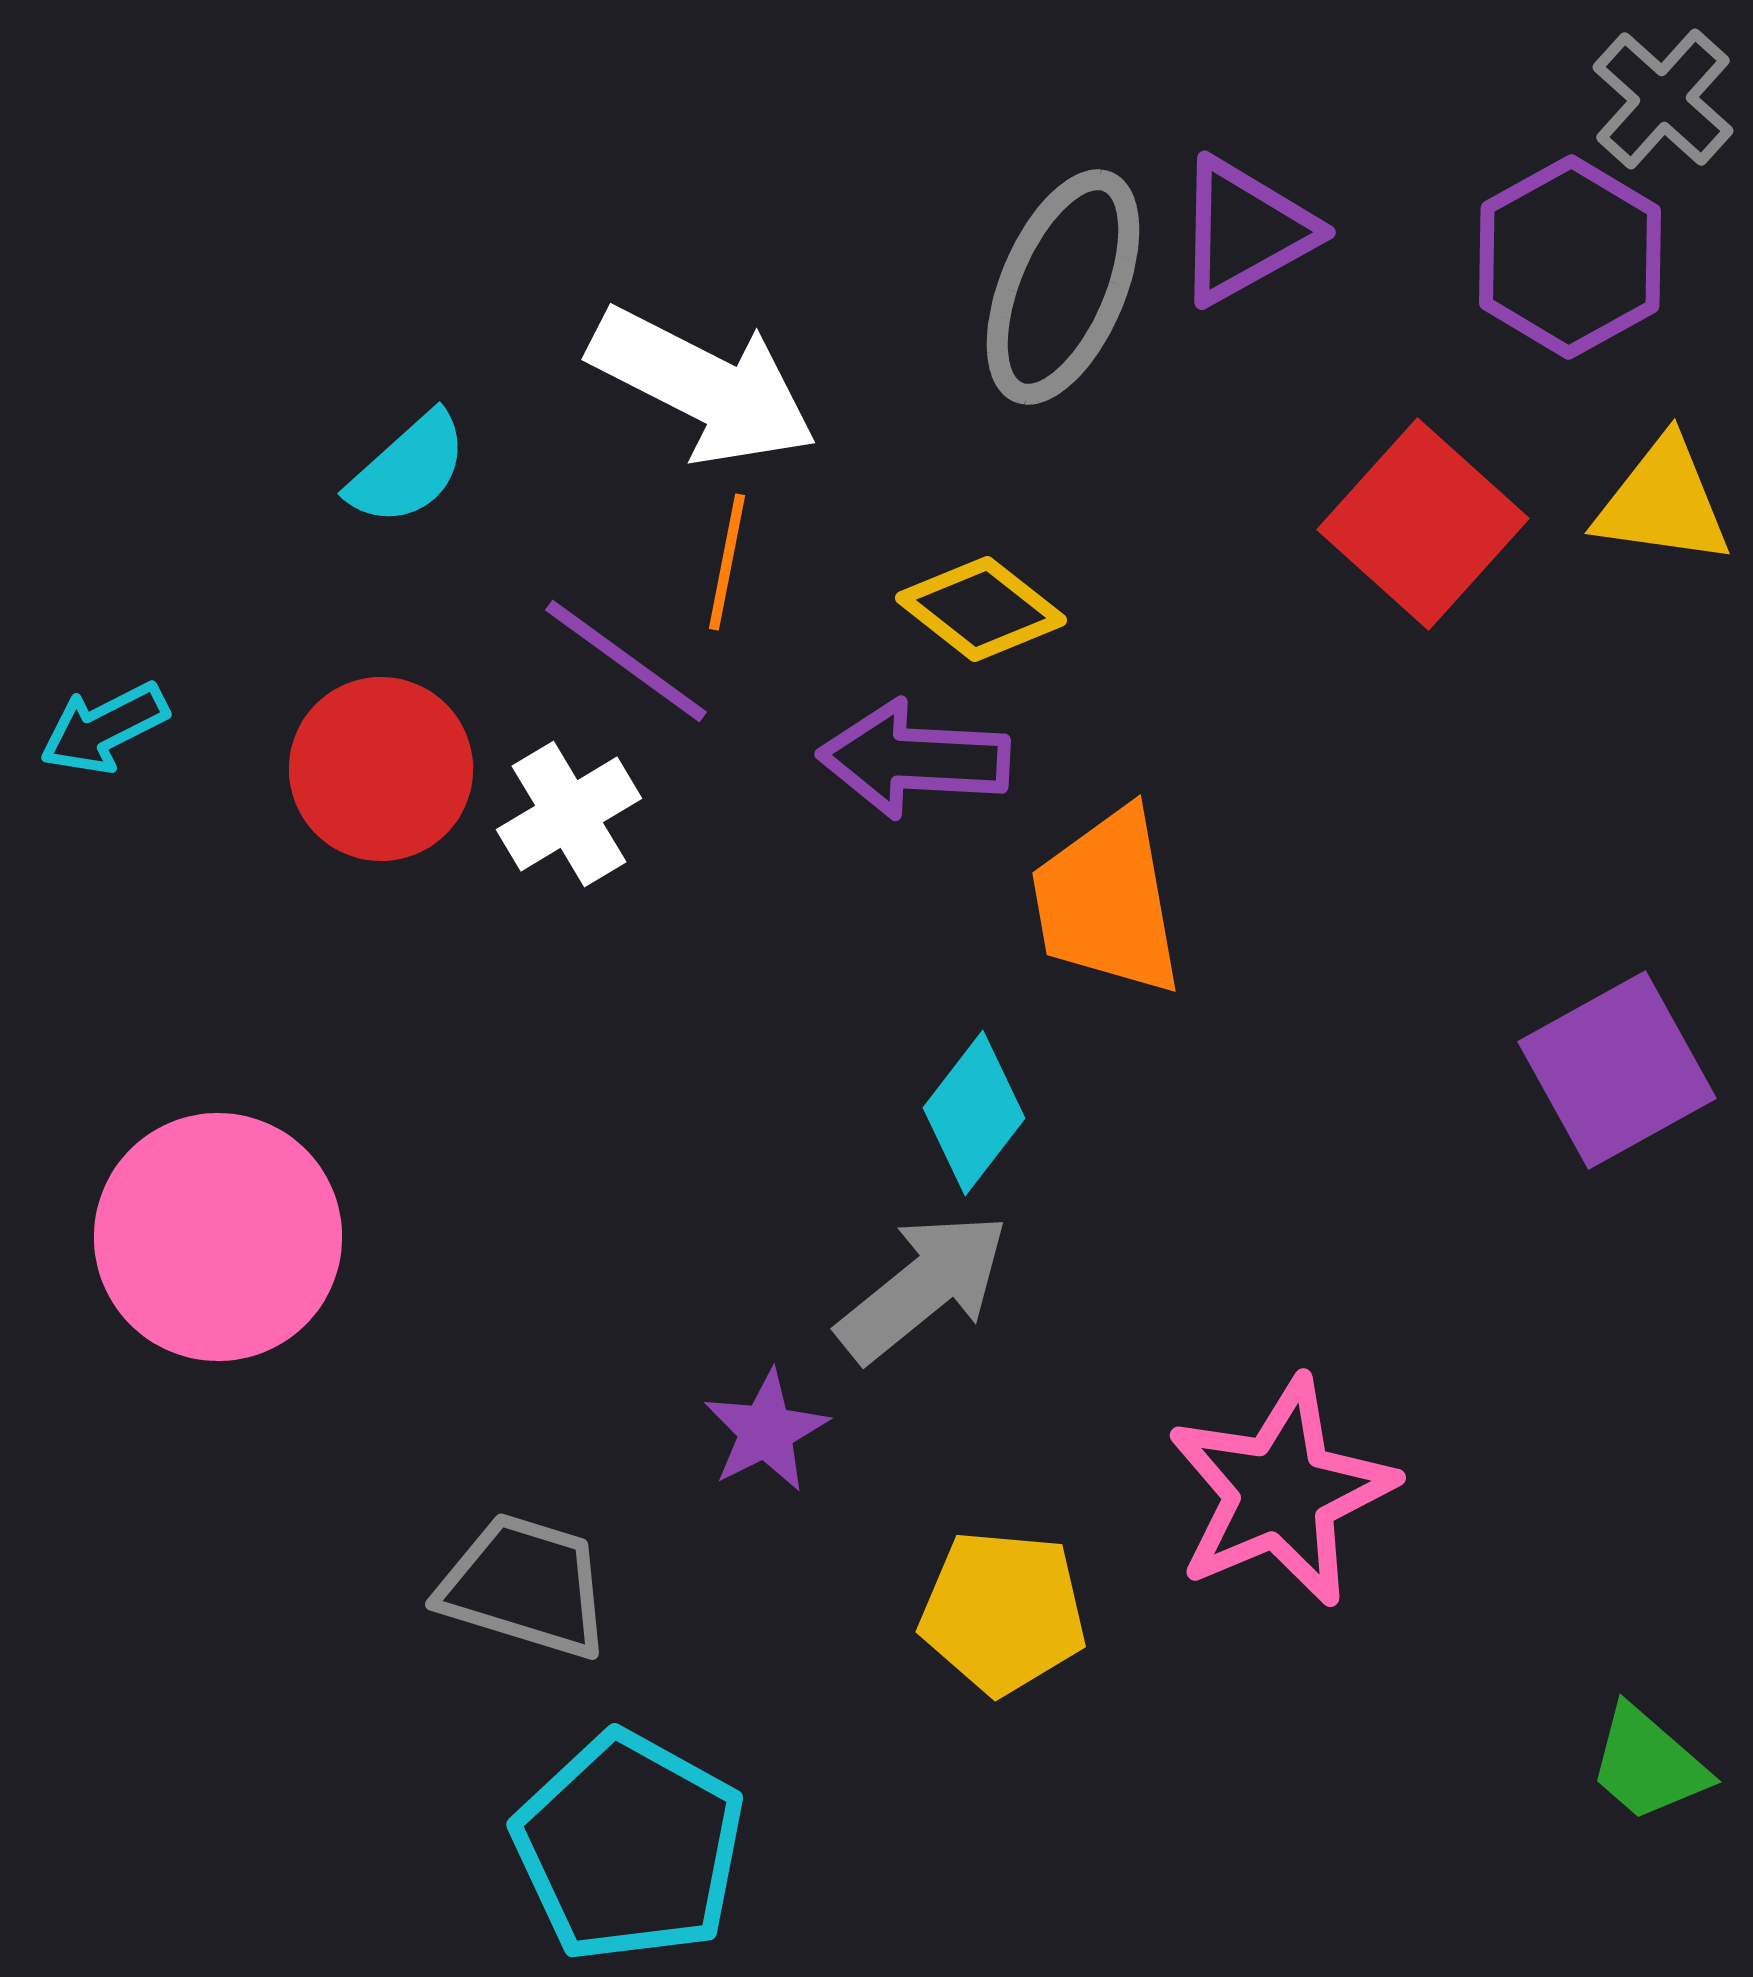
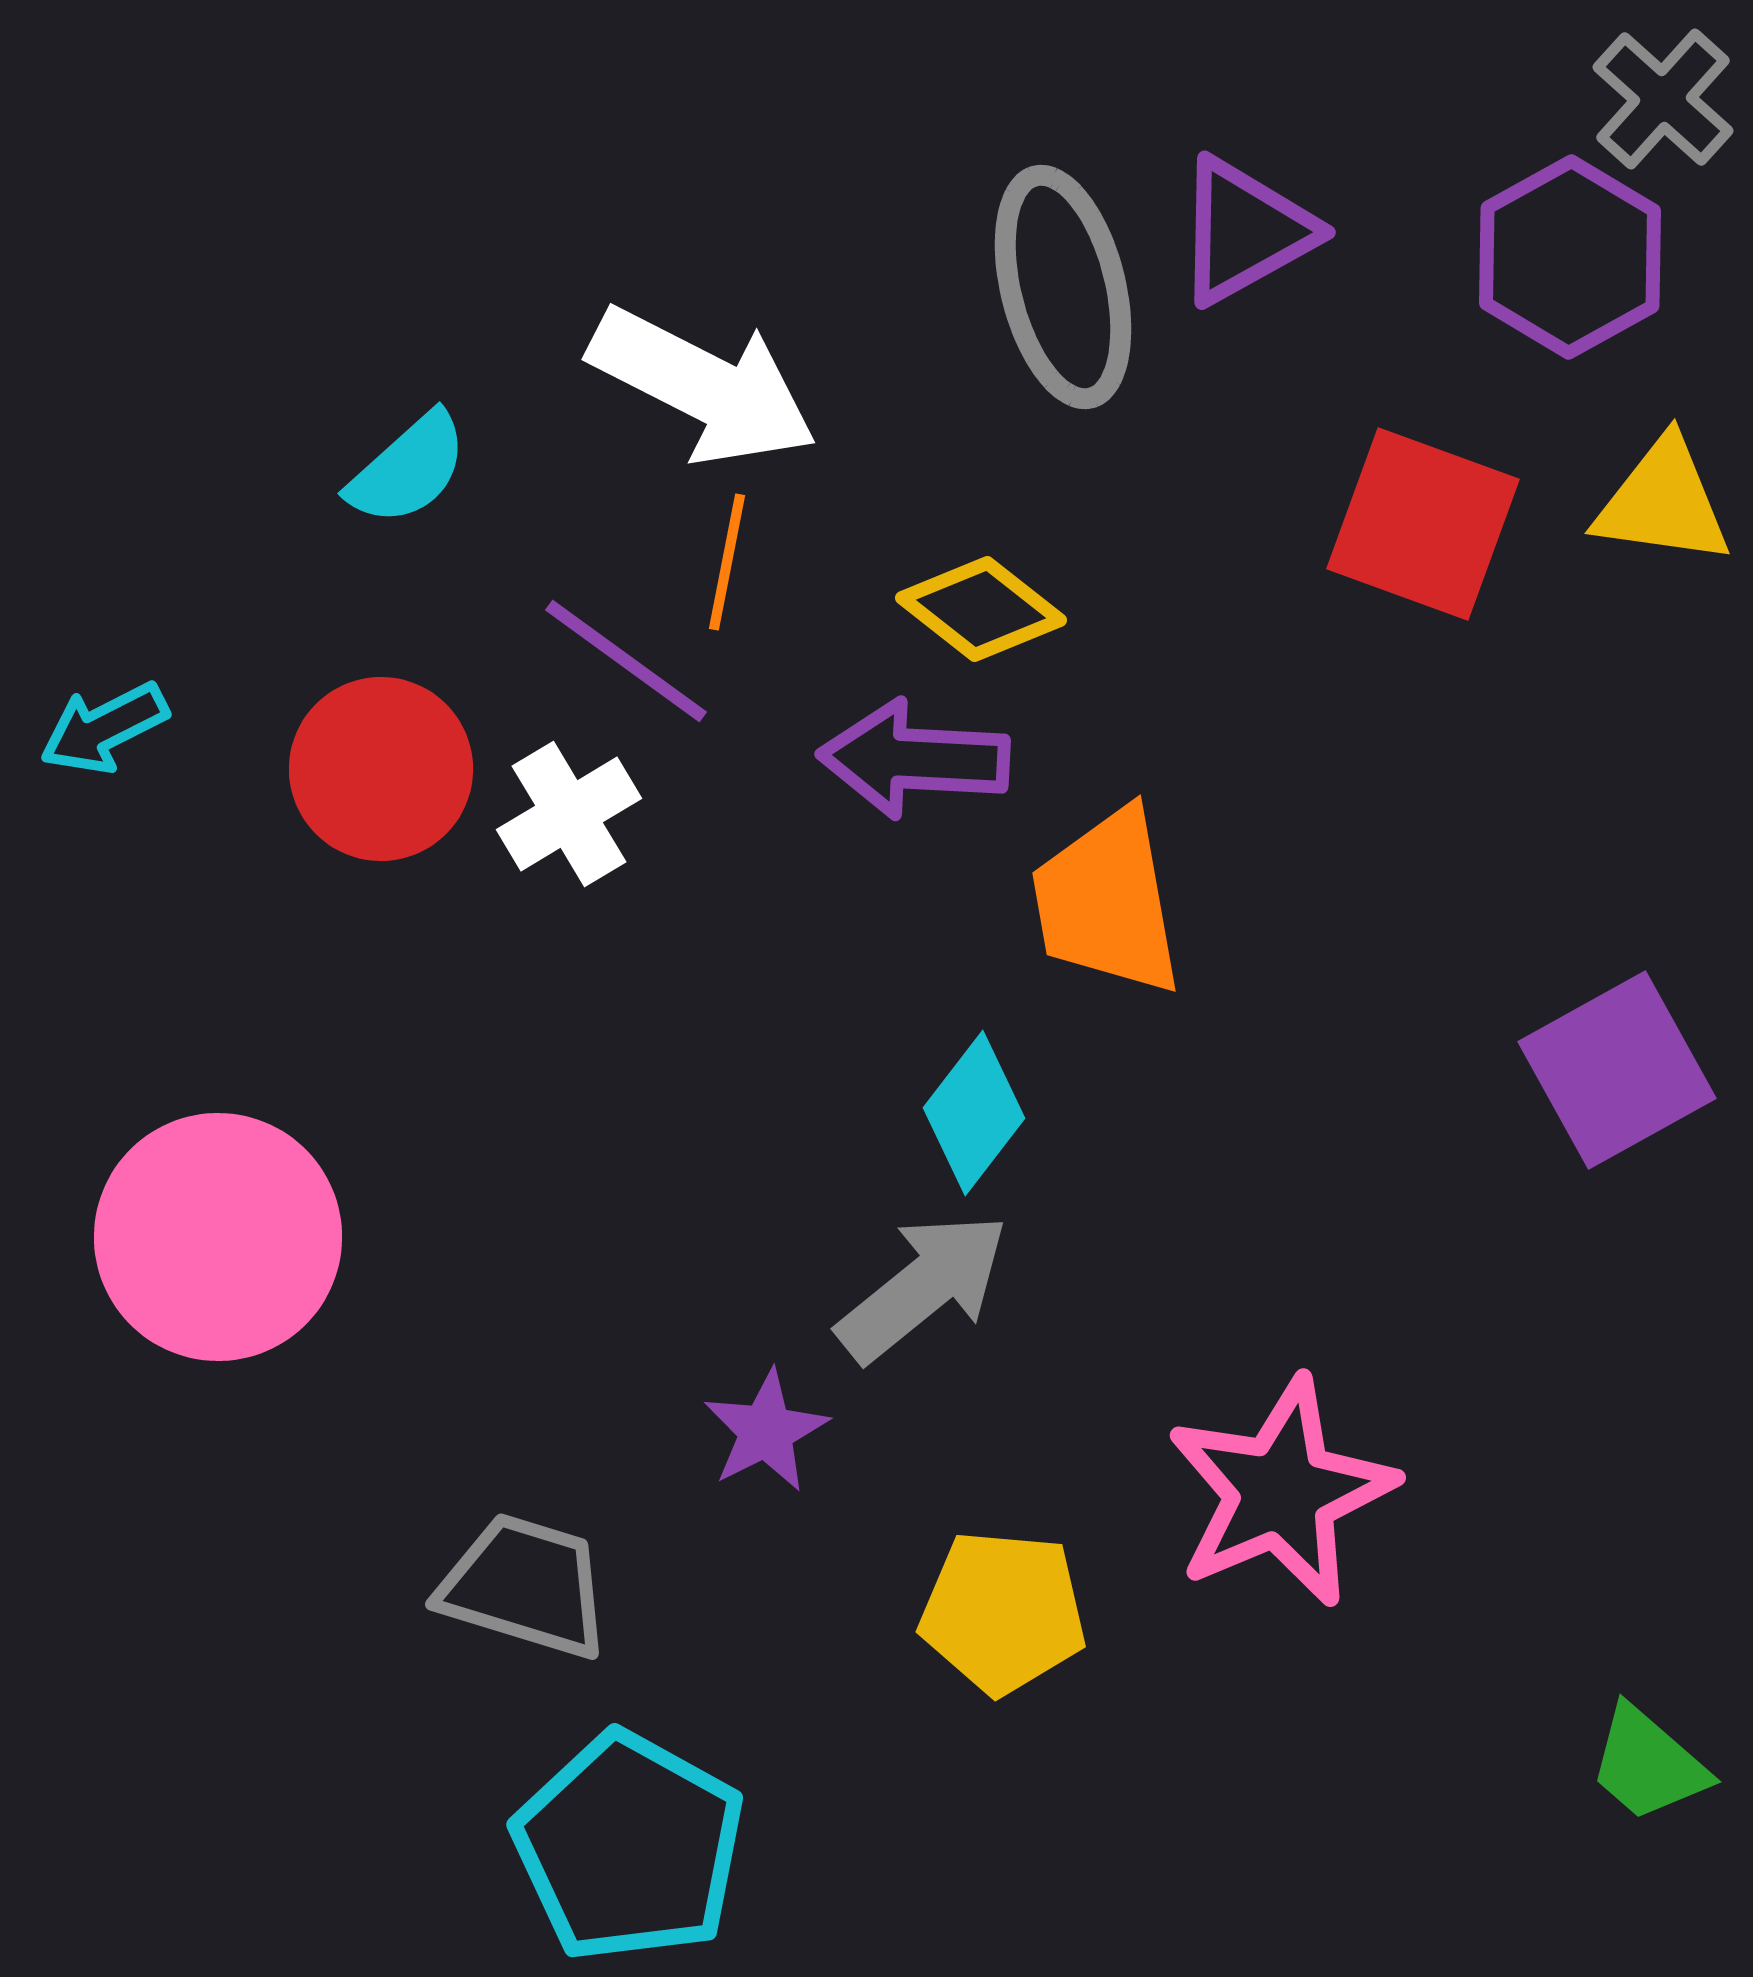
gray ellipse: rotated 37 degrees counterclockwise
red square: rotated 22 degrees counterclockwise
